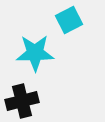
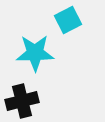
cyan square: moved 1 px left
